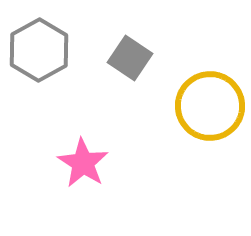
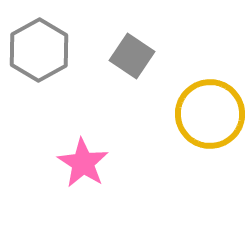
gray square: moved 2 px right, 2 px up
yellow circle: moved 8 px down
